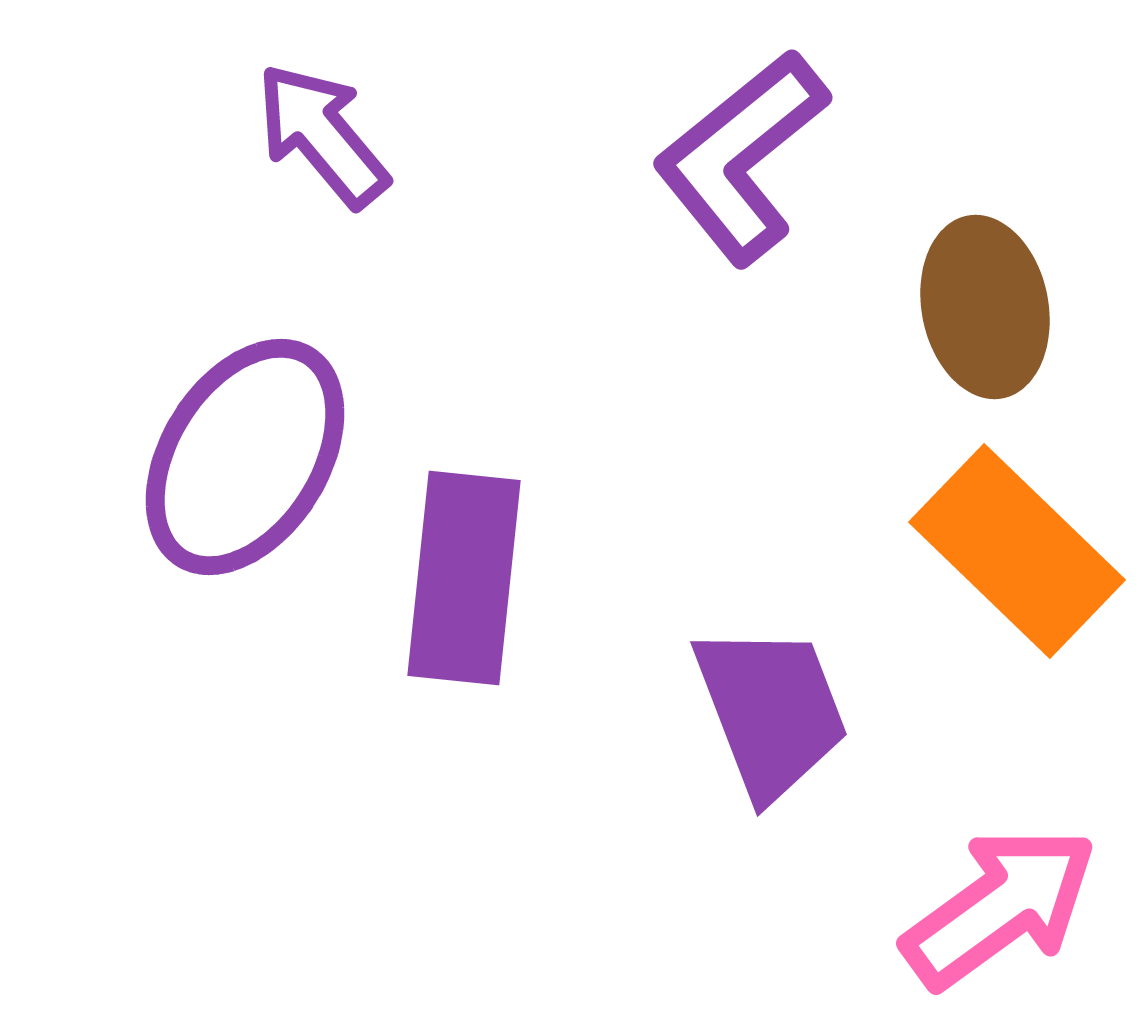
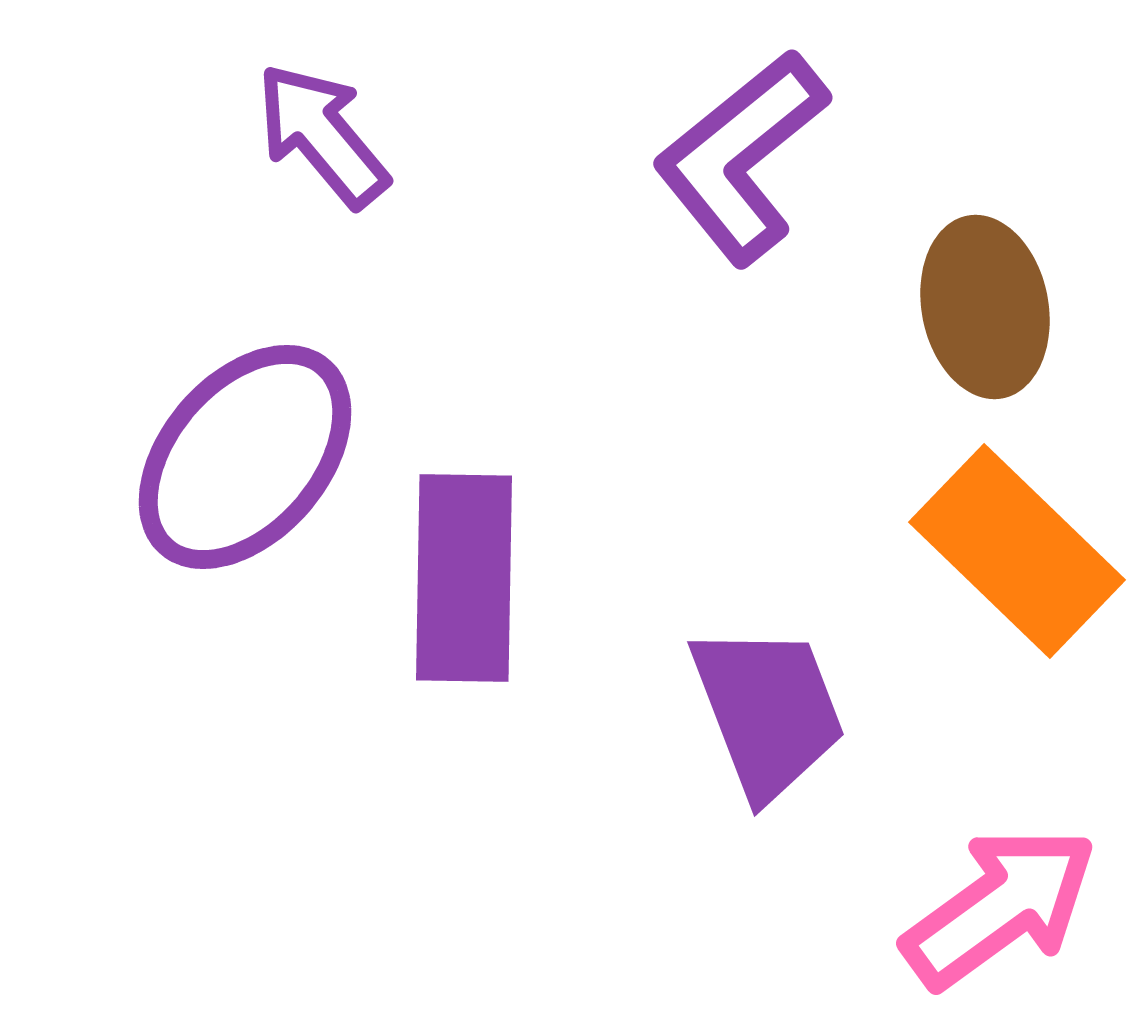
purple ellipse: rotated 9 degrees clockwise
purple rectangle: rotated 5 degrees counterclockwise
purple trapezoid: moved 3 px left
